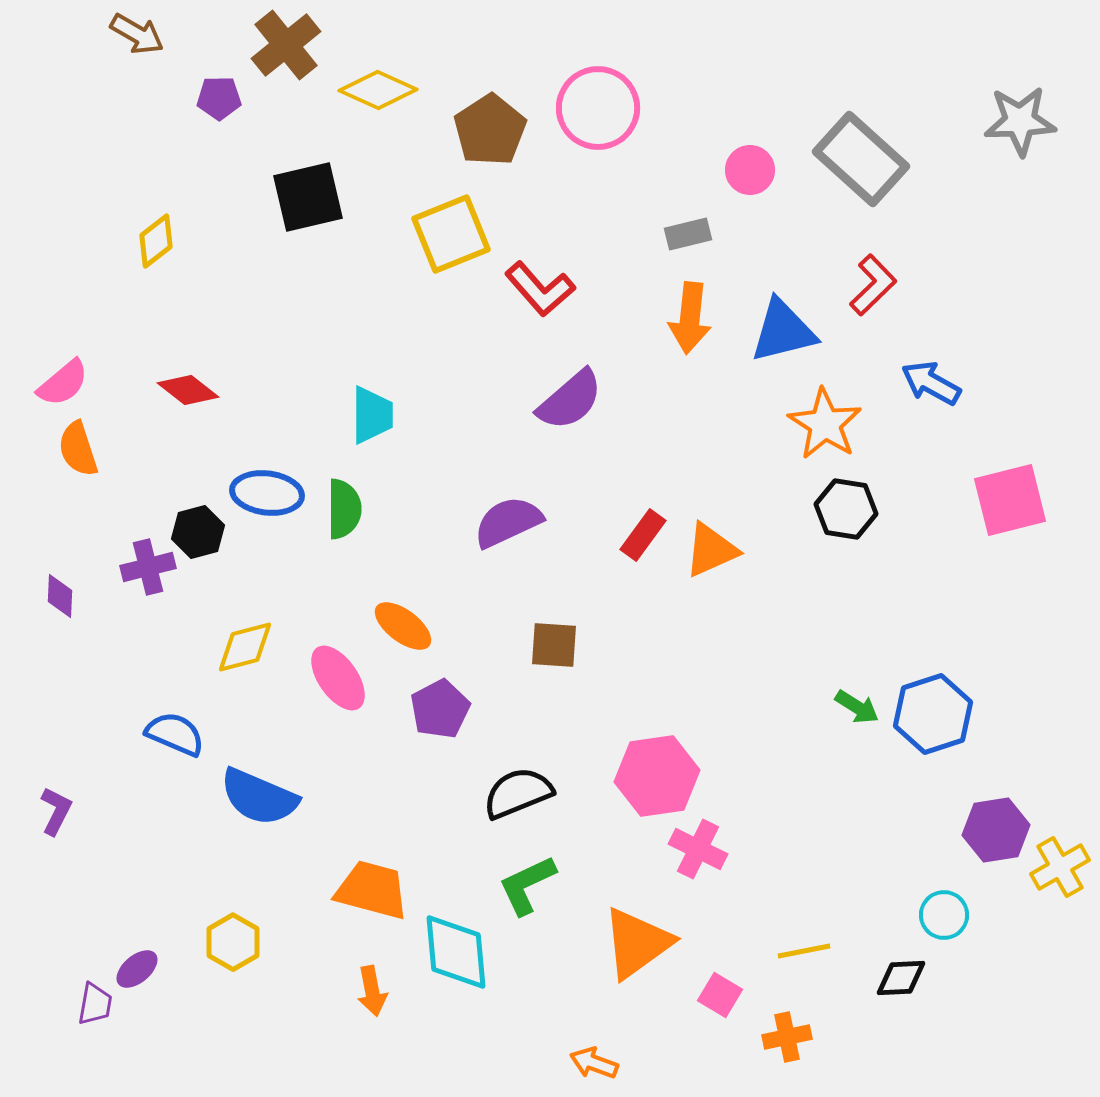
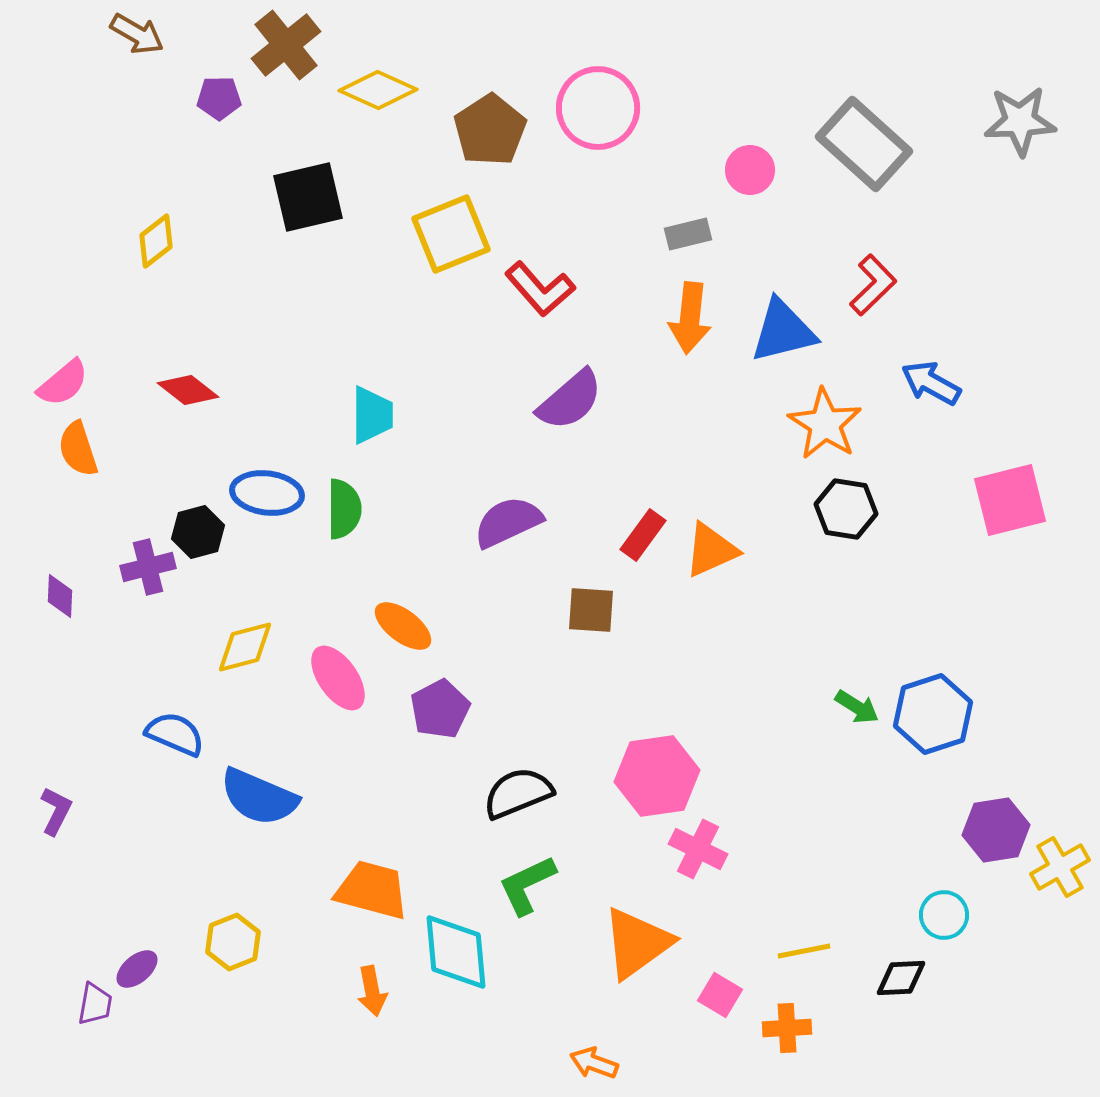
gray rectangle at (861, 159): moved 3 px right, 15 px up
brown square at (554, 645): moved 37 px right, 35 px up
yellow hexagon at (233, 942): rotated 8 degrees clockwise
orange cross at (787, 1037): moved 9 px up; rotated 9 degrees clockwise
